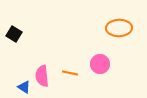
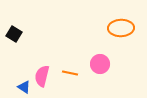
orange ellipse: moved 2 px right
pink semicircle: rotated 20 degrees clockwise
